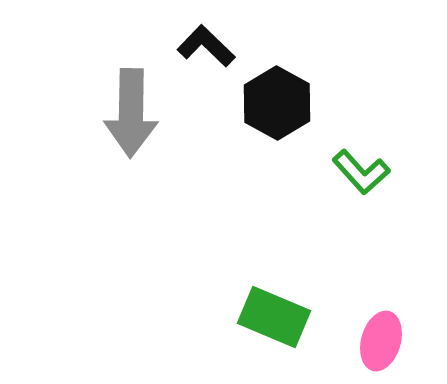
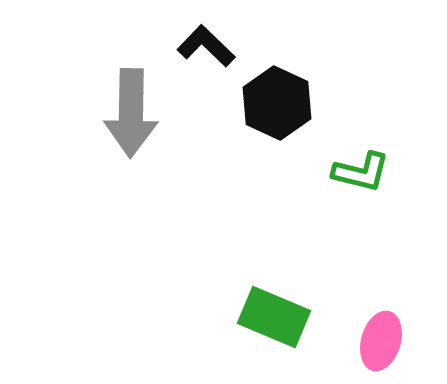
black hexagon: rotated 4 degrees counterclockwise
green L-shape: rotated 34 degrees counterclockwise
